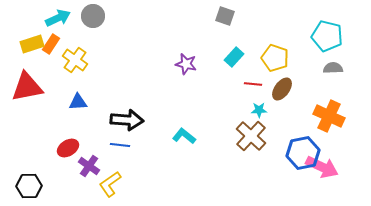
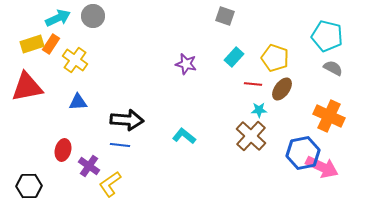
gray semicircle: rotated 30 degrees clockwise
red ellipse: moved 5 px left, 2 px down; rotated 45 degrees counterclockwise
